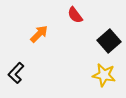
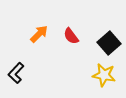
red semicircle: moved 4 px left, 21 px down
black square: moved 2 px down
